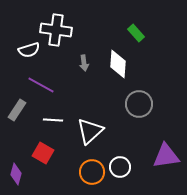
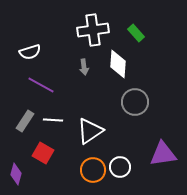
white cross: moved 37 px right; rotated 16 degrees counterclockwise
white semicircle: moved 1 px right, 2 px down
gray arrow: moved 4 px down
gray circle: moved 4 px left, 2 px up
gray rectangle: moved 8 px right, 11 px down
white triangle: rotated 8 degrees clockwise
purple triangle: moved 3 px left, 2 px up
orange circle: moved 1 px right, 2 px up
